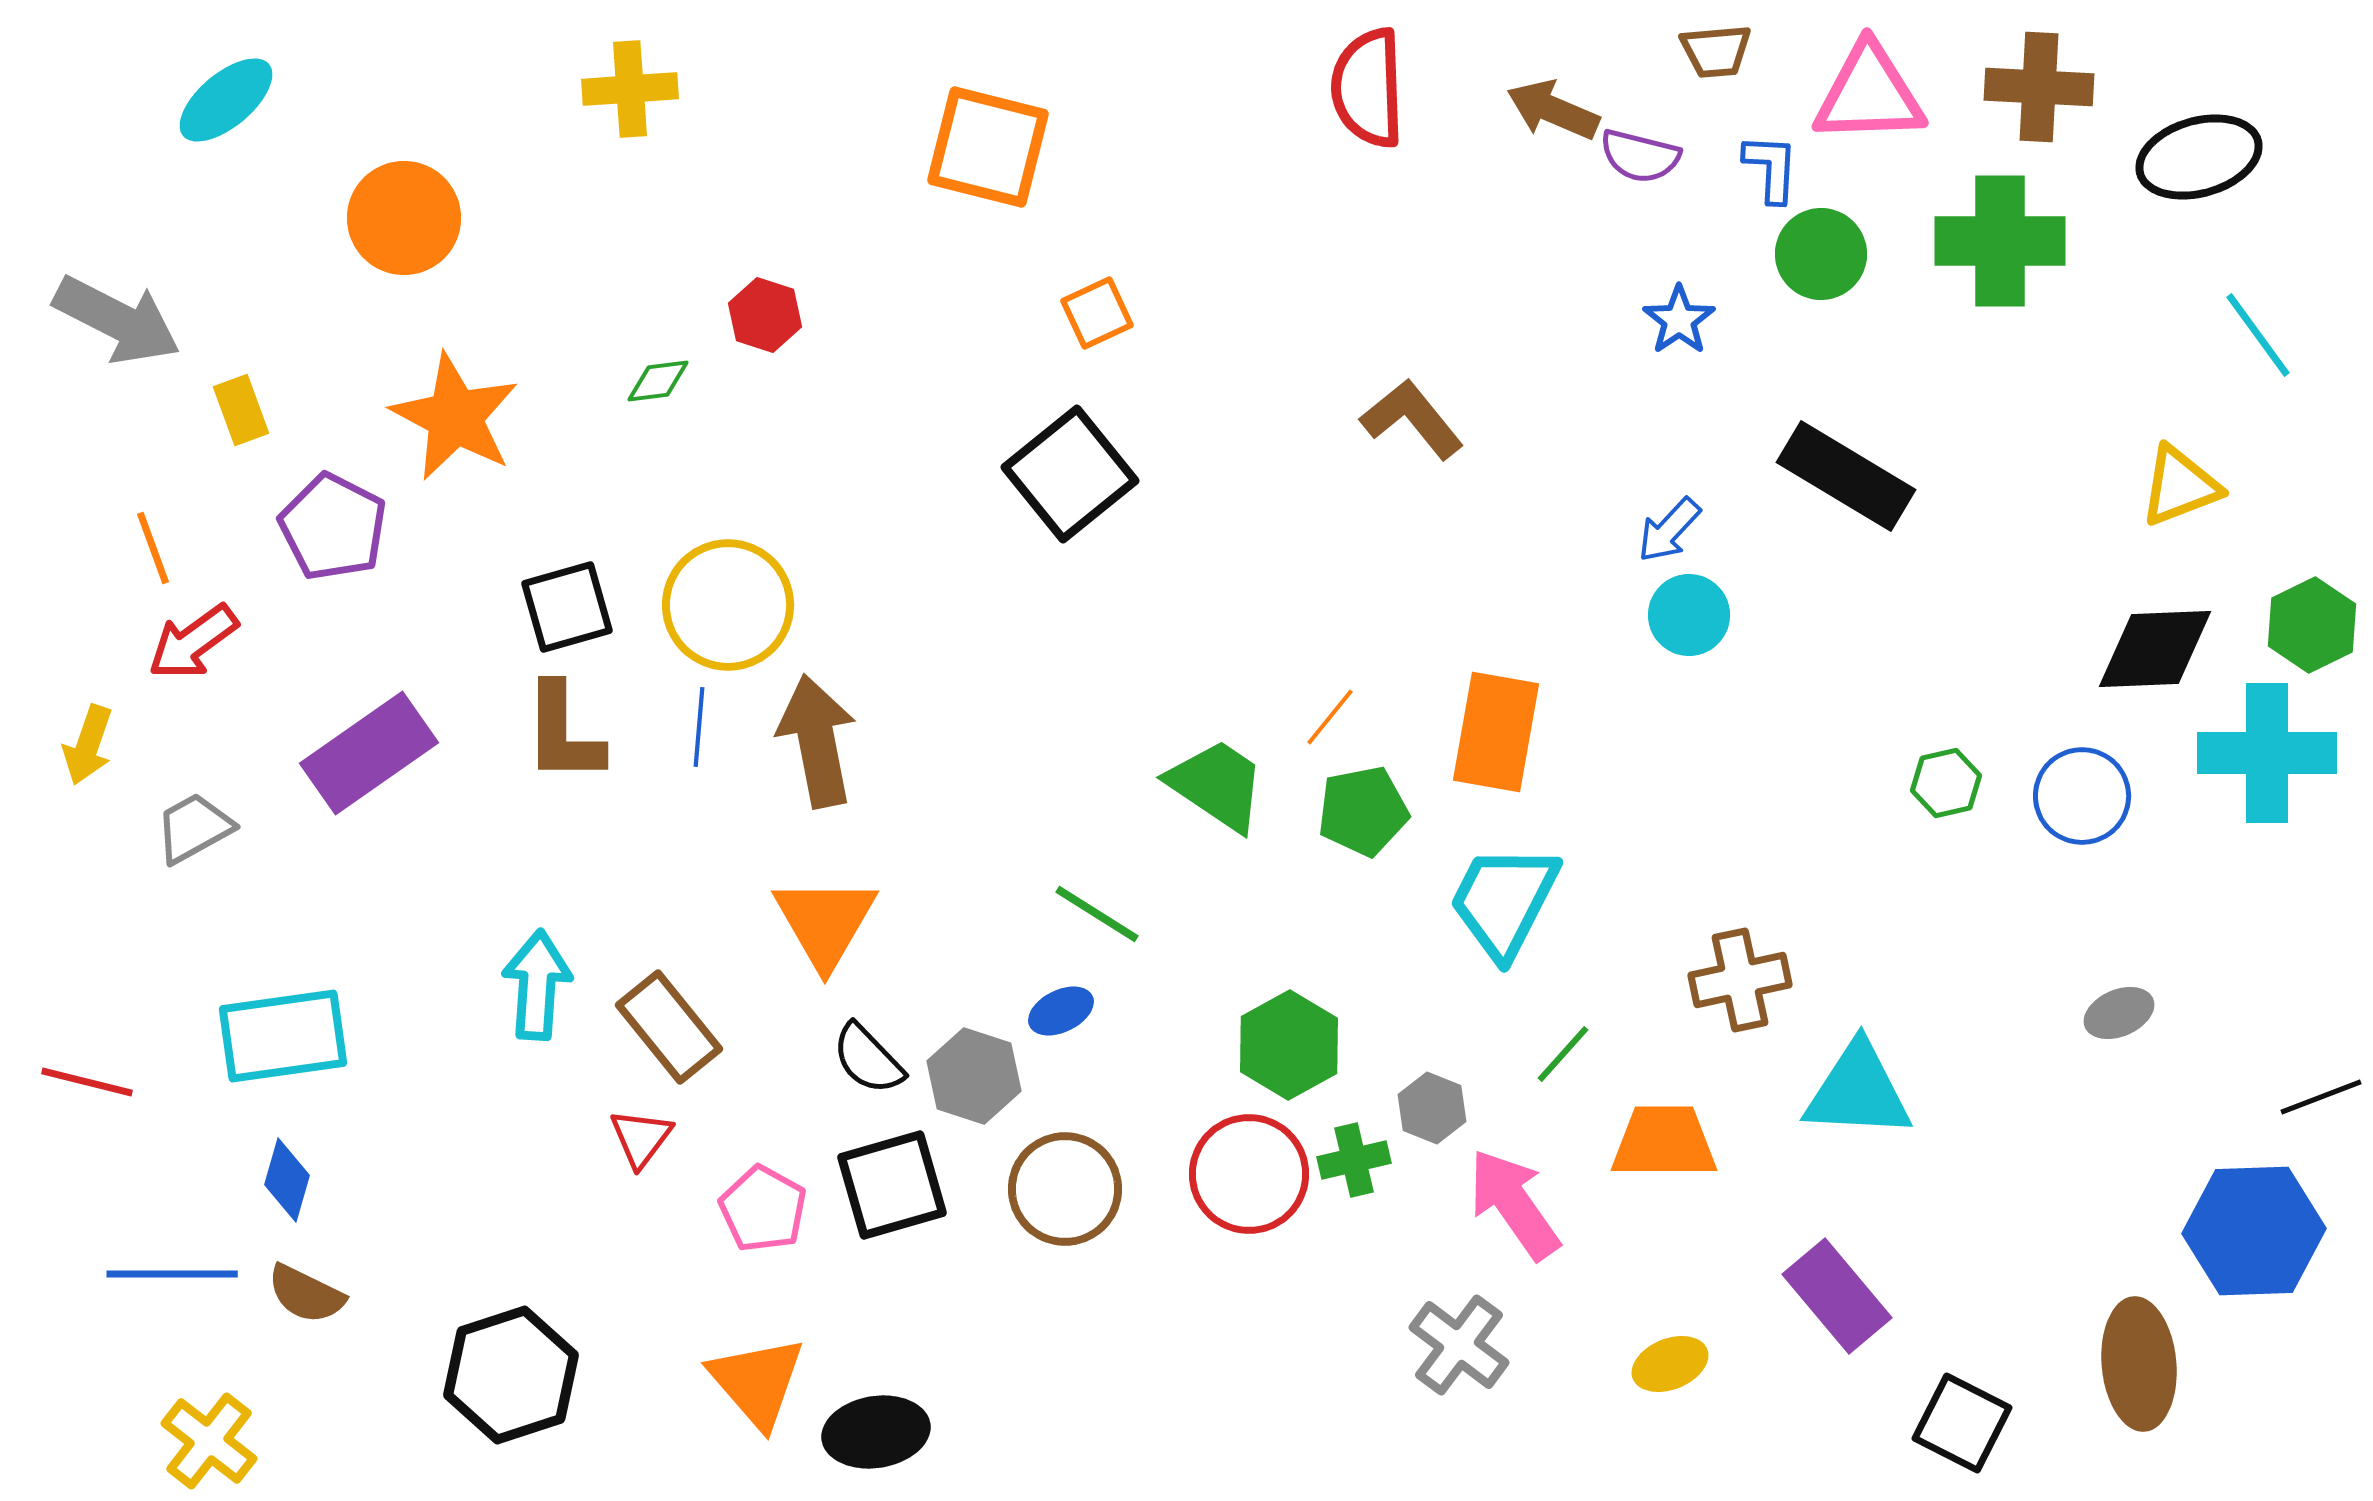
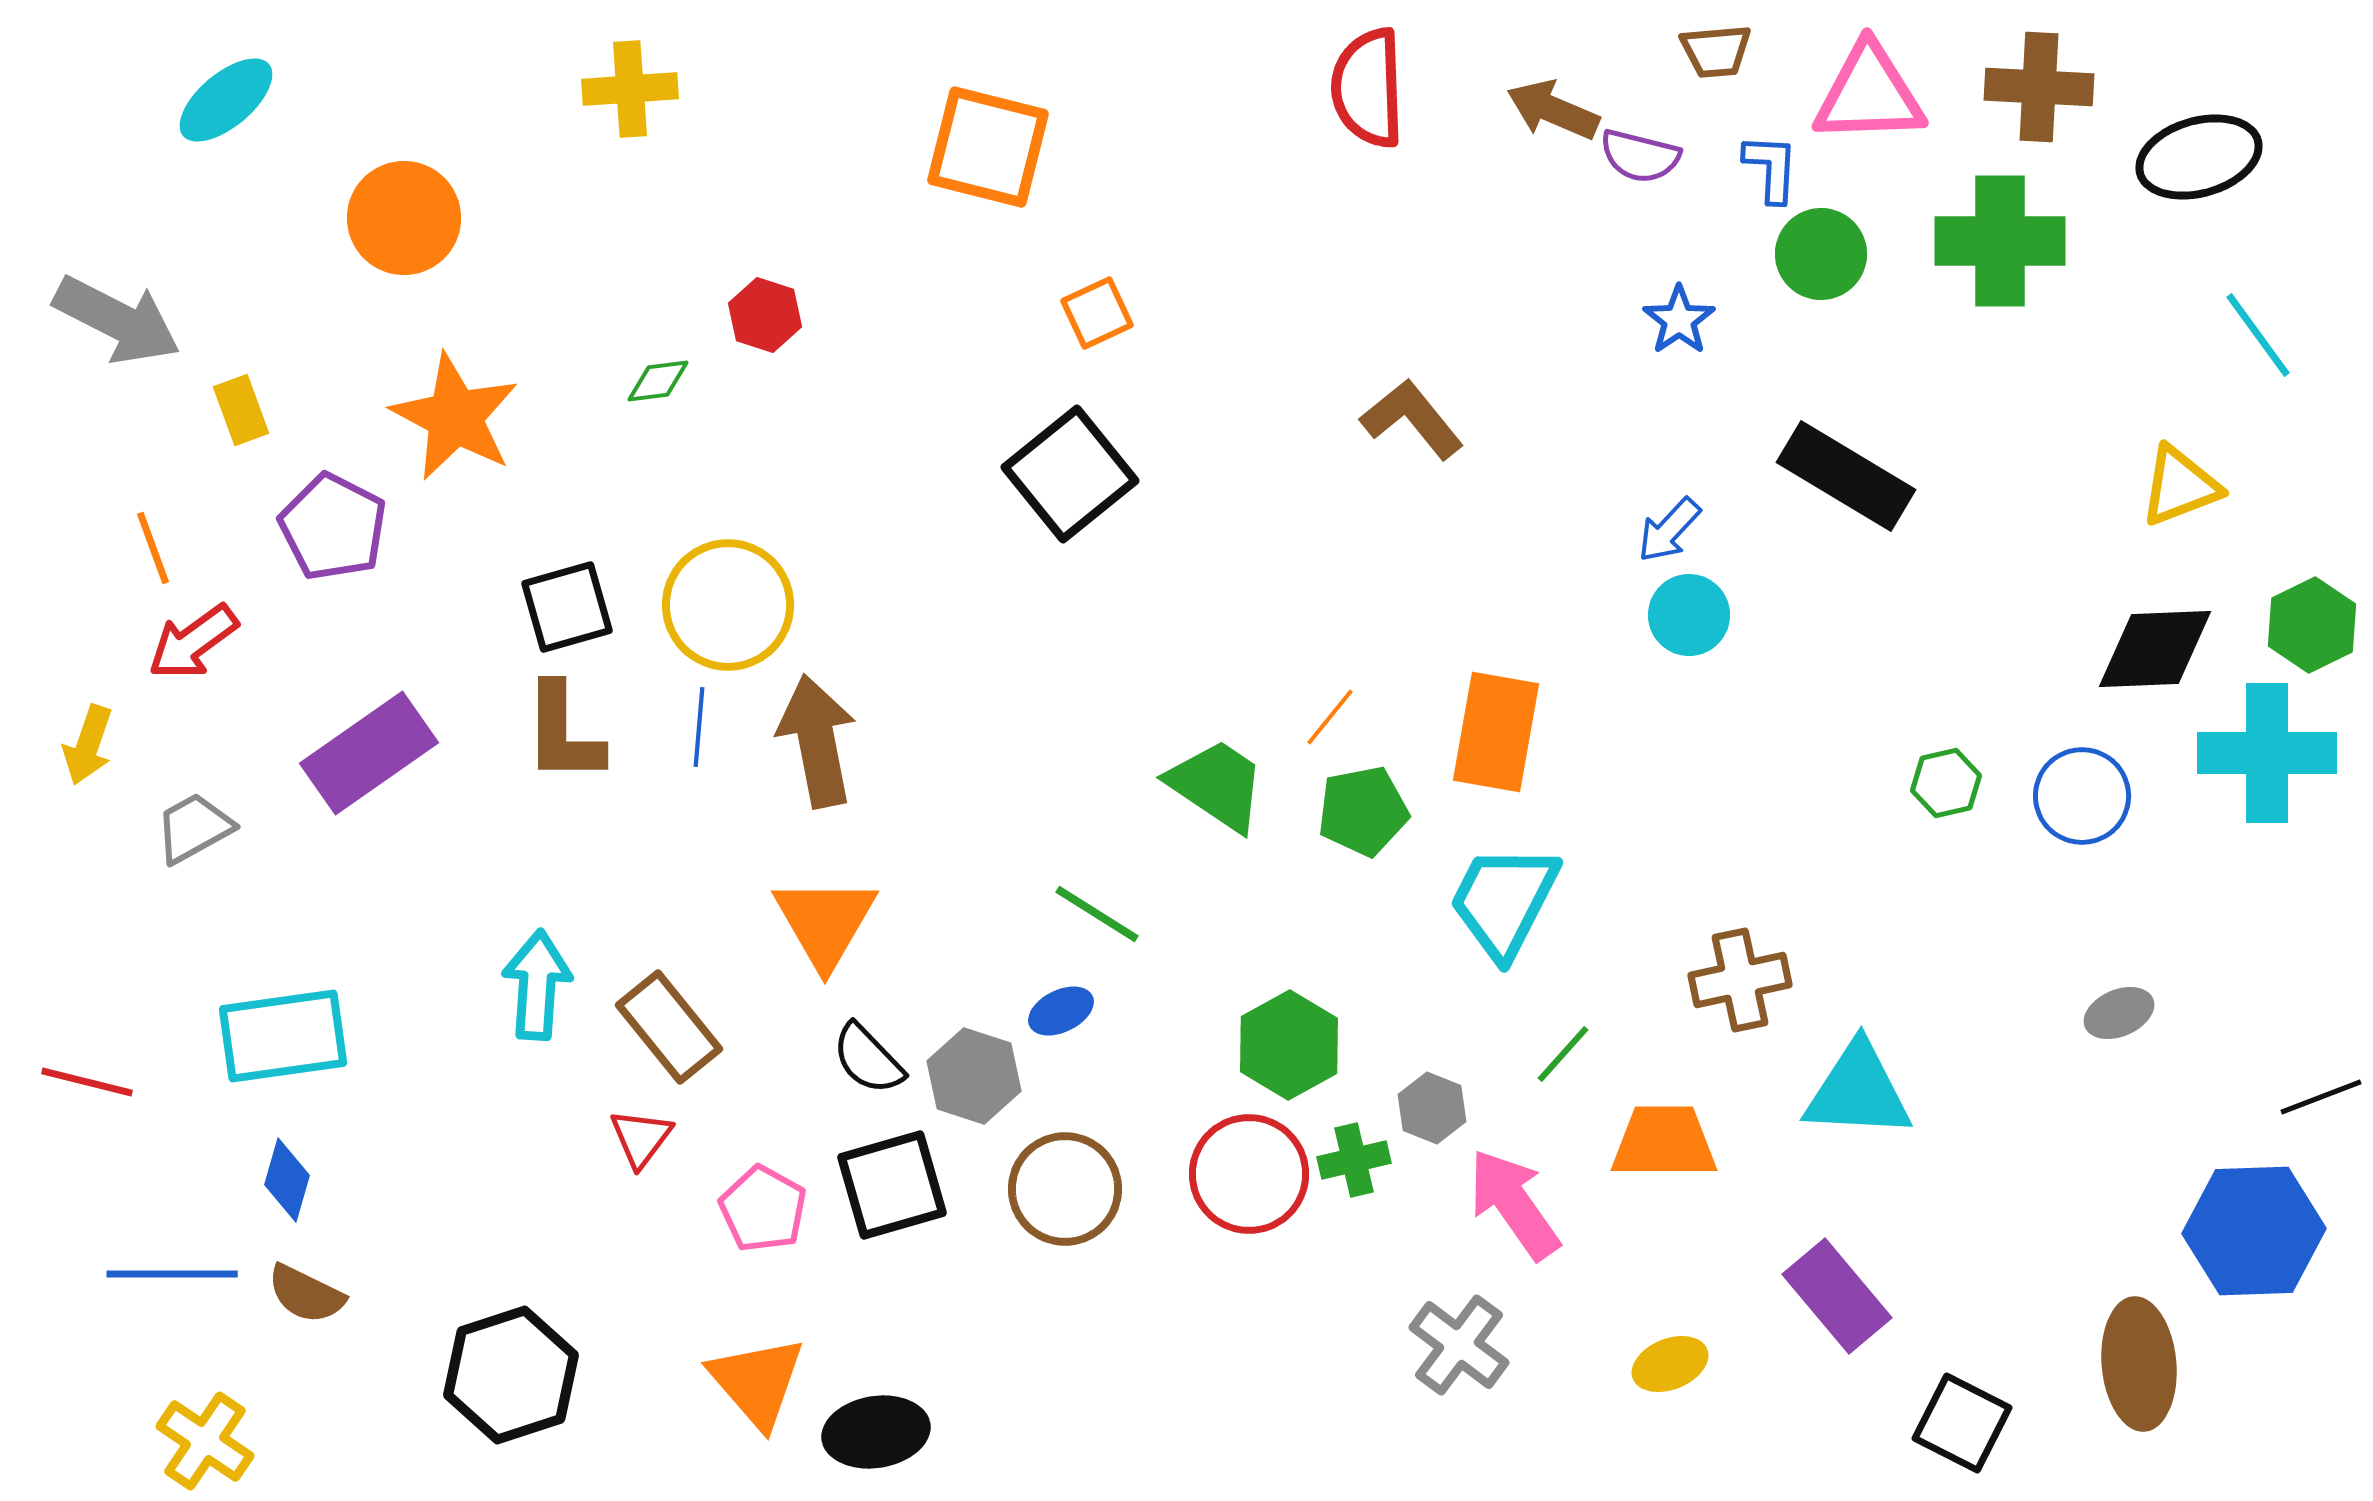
yellow cross at (209, 1441): moved 4 px left; rotated 4 degrees counterclockwise
